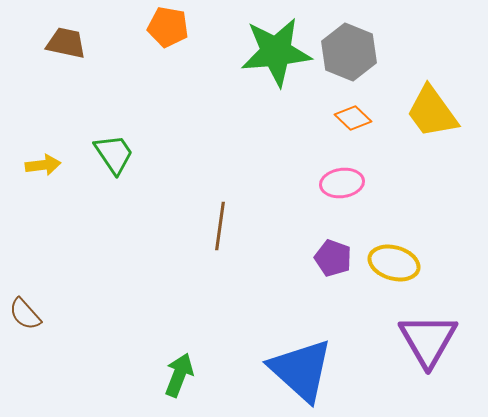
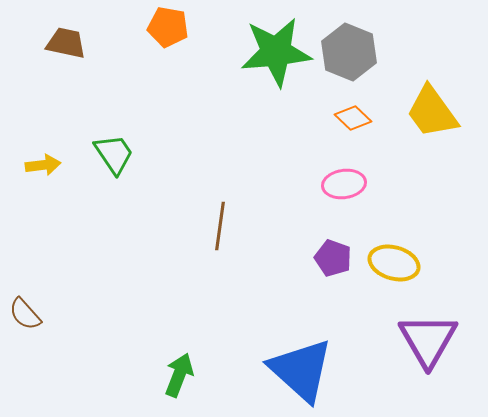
pink ellipse: moved 2 px right, 1 px down
